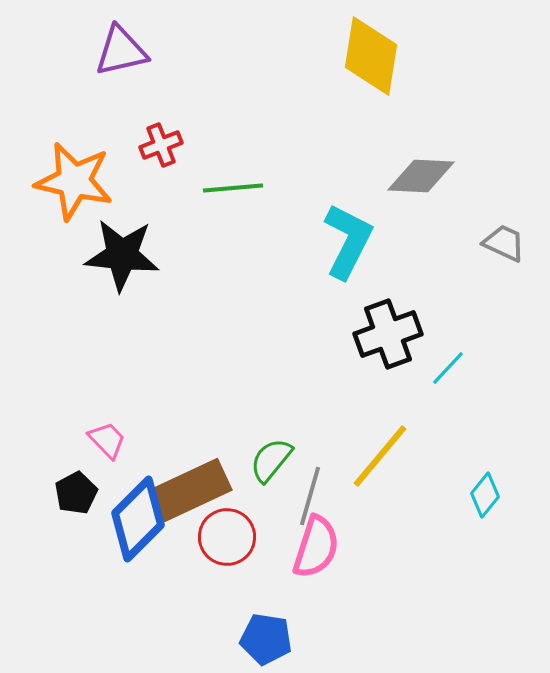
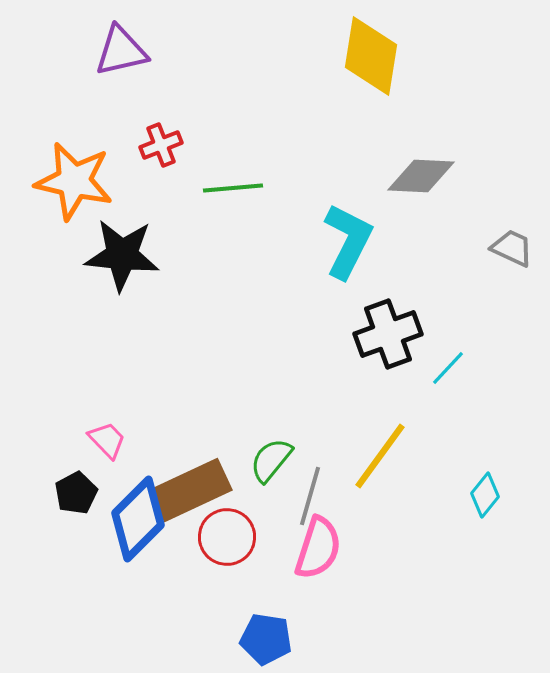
gray trapezoid: moved 8 px right, 5 px down
yellow line: rotated 4 degrees counterclockwise
pink semicircle: moved 2 px right, 1 px down
